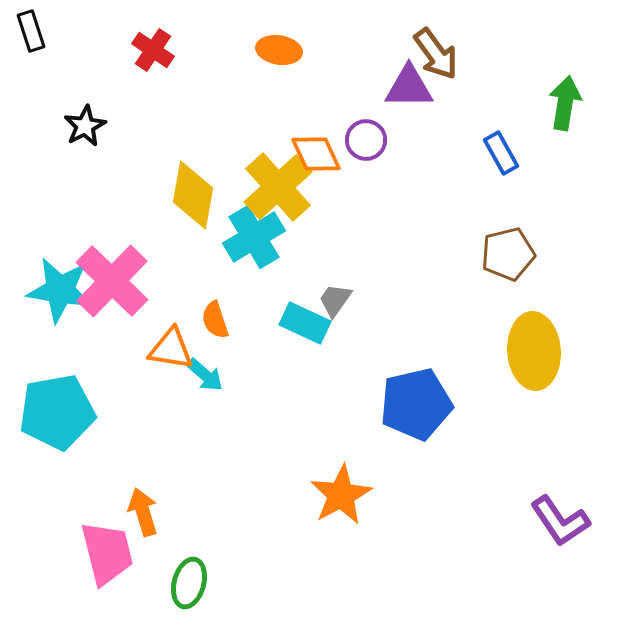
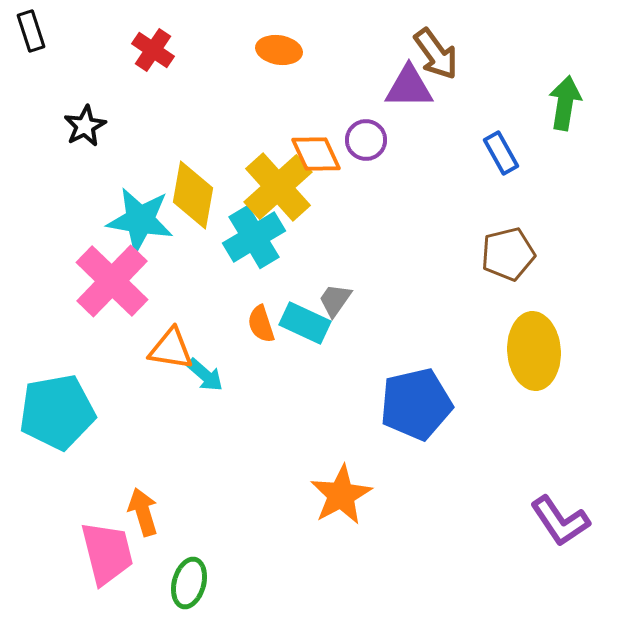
cyan star: moved 80 px right, 70 px up
orange semicircle: moved 46 px right, 4 px down
